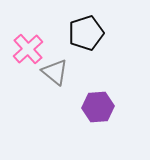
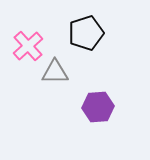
pink cross: moved 3 px up
gray triangle: rotated 40 degrees counterclockwise
